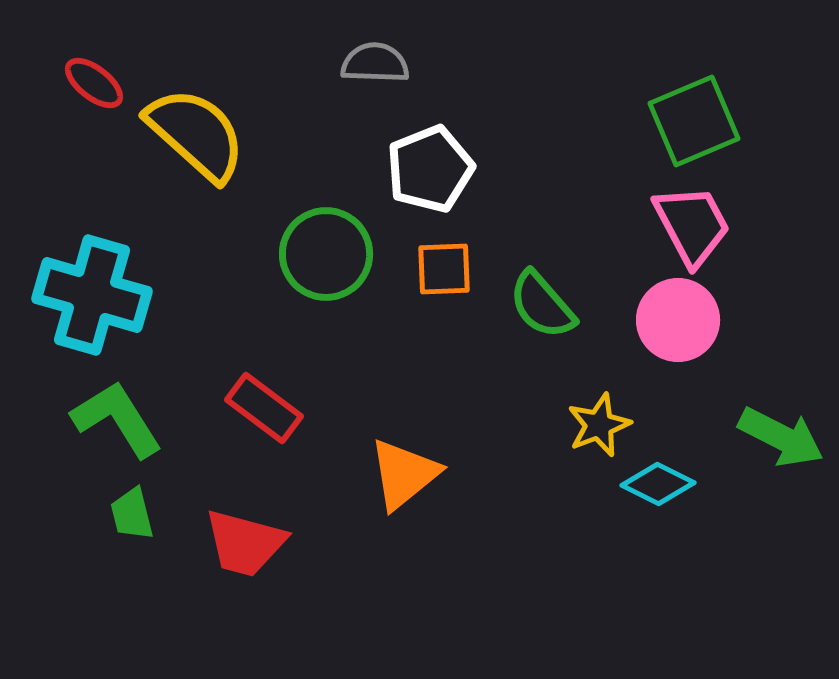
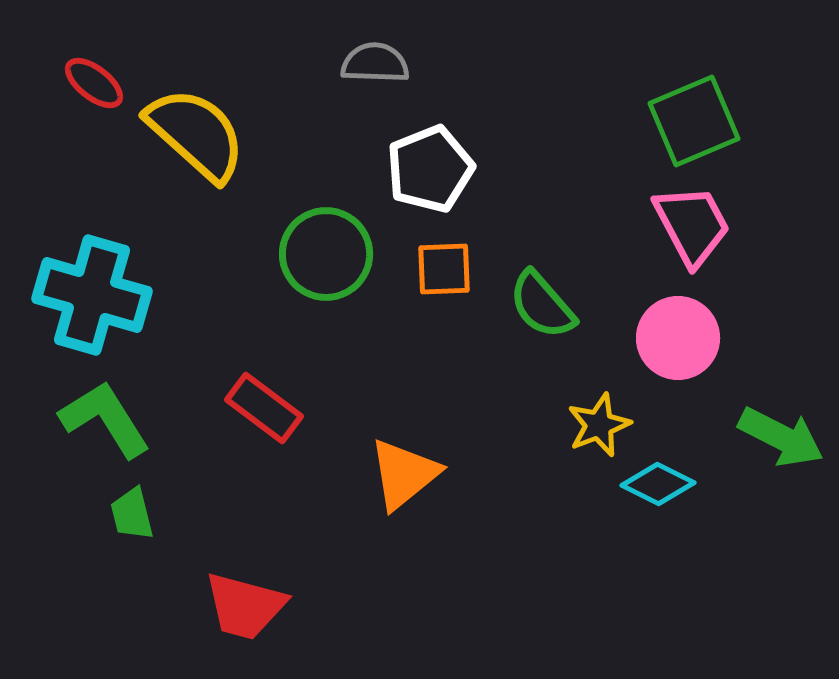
pink circle: moved 18 px down
green L-shape: moved 12 px left
red trapezoid: moved 63 px down
